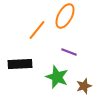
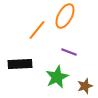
green star: rotated 25 degrees clockwise
brown star: moved 1 px right
